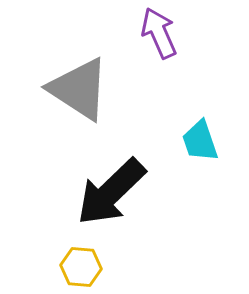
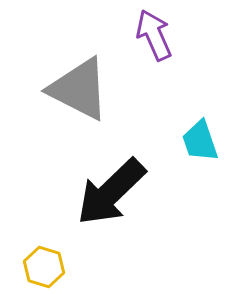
purple arrow: moved 5 px left, 2 px down
gray triangle: rotated 6 degrees counterclockwise
yellow hexagon: moved 37 px left; rotated 12 degrees clockwise
